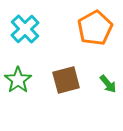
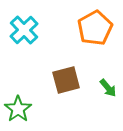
cyan cross: moved 1 px left, 1 px down
green star: moved 29 px down
green arrow: moved 4 px down
